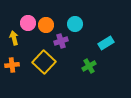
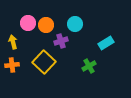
yellow arrow: moved 1 px left, 4 px down
